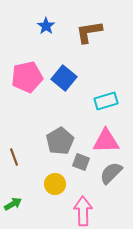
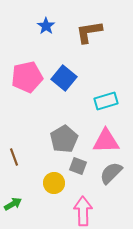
gray pentagon: moved 4 px right, 2 px up
gray square: moved 3 px left, 4 px down
yellow circle: moved 1 px left, 1 px up
